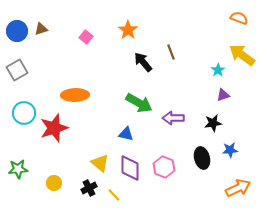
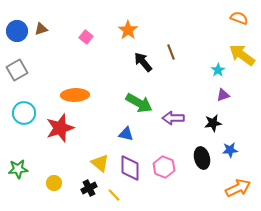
red star: moved 6 px right
